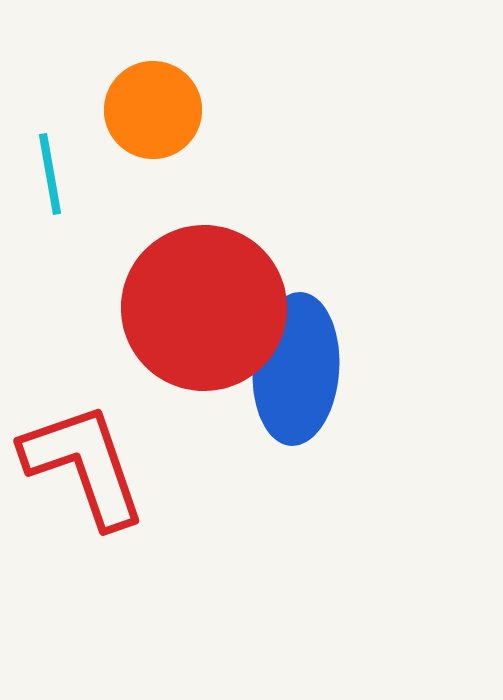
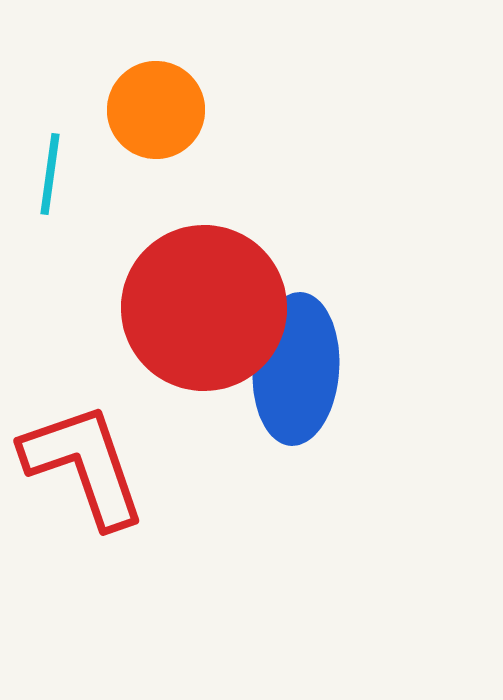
orange circle: moved 3 px right
cyan line: rotated 18 degrees clockwise
